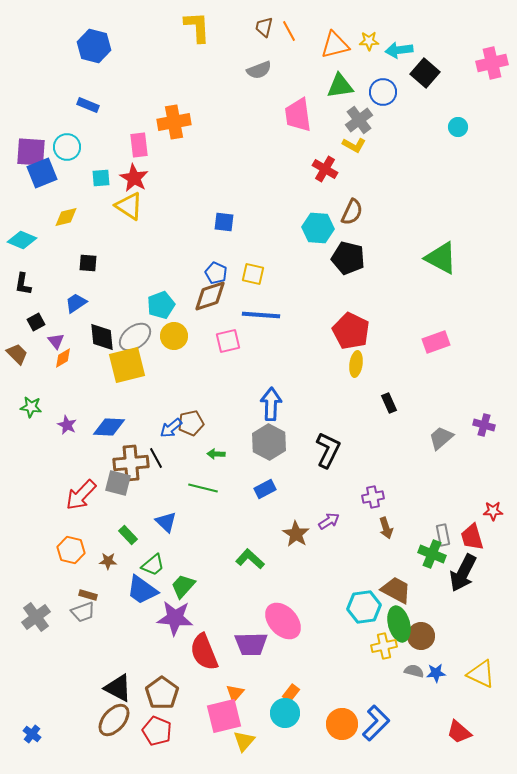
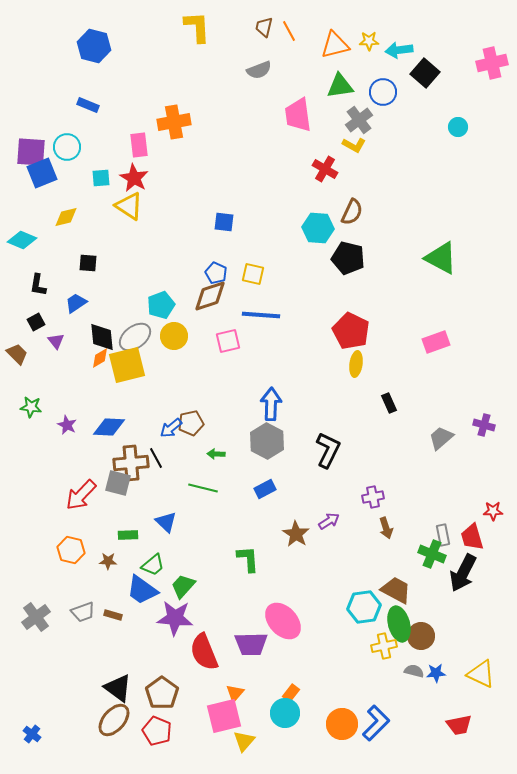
black L-shape at (23, 284): moved 15 px right, 1 px down
orange diamond at (63, 358): moved 37 px right
gray hexagon at (269, 442): moved 2 px left, 1 px up
green rectangle at (128, 535): rotated 48 degrees counterclockwise
green L-shape at (250, 559): moved 2 px left; rotated 44 degrees clockwise
brown rectangle at (88, 595): moved 25 px right, 20 px down
black triangle at (118, 688): rotated 8 degrees clockwise
red trapezoid at (459, 732): moved 7 px up; rotated 52 degrees counterclockwise
